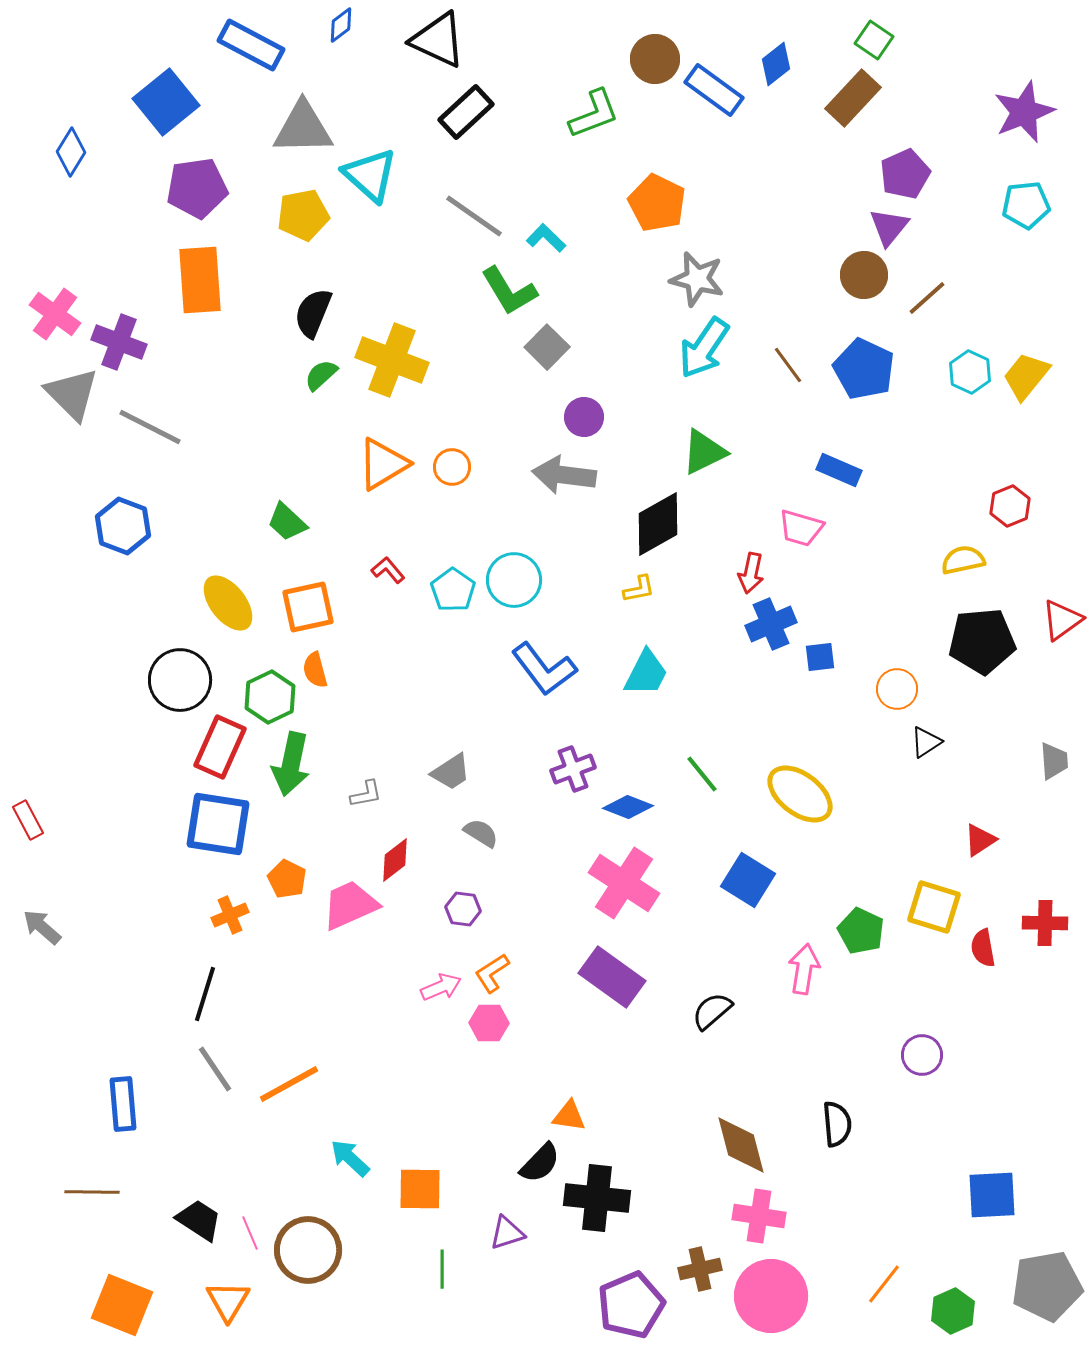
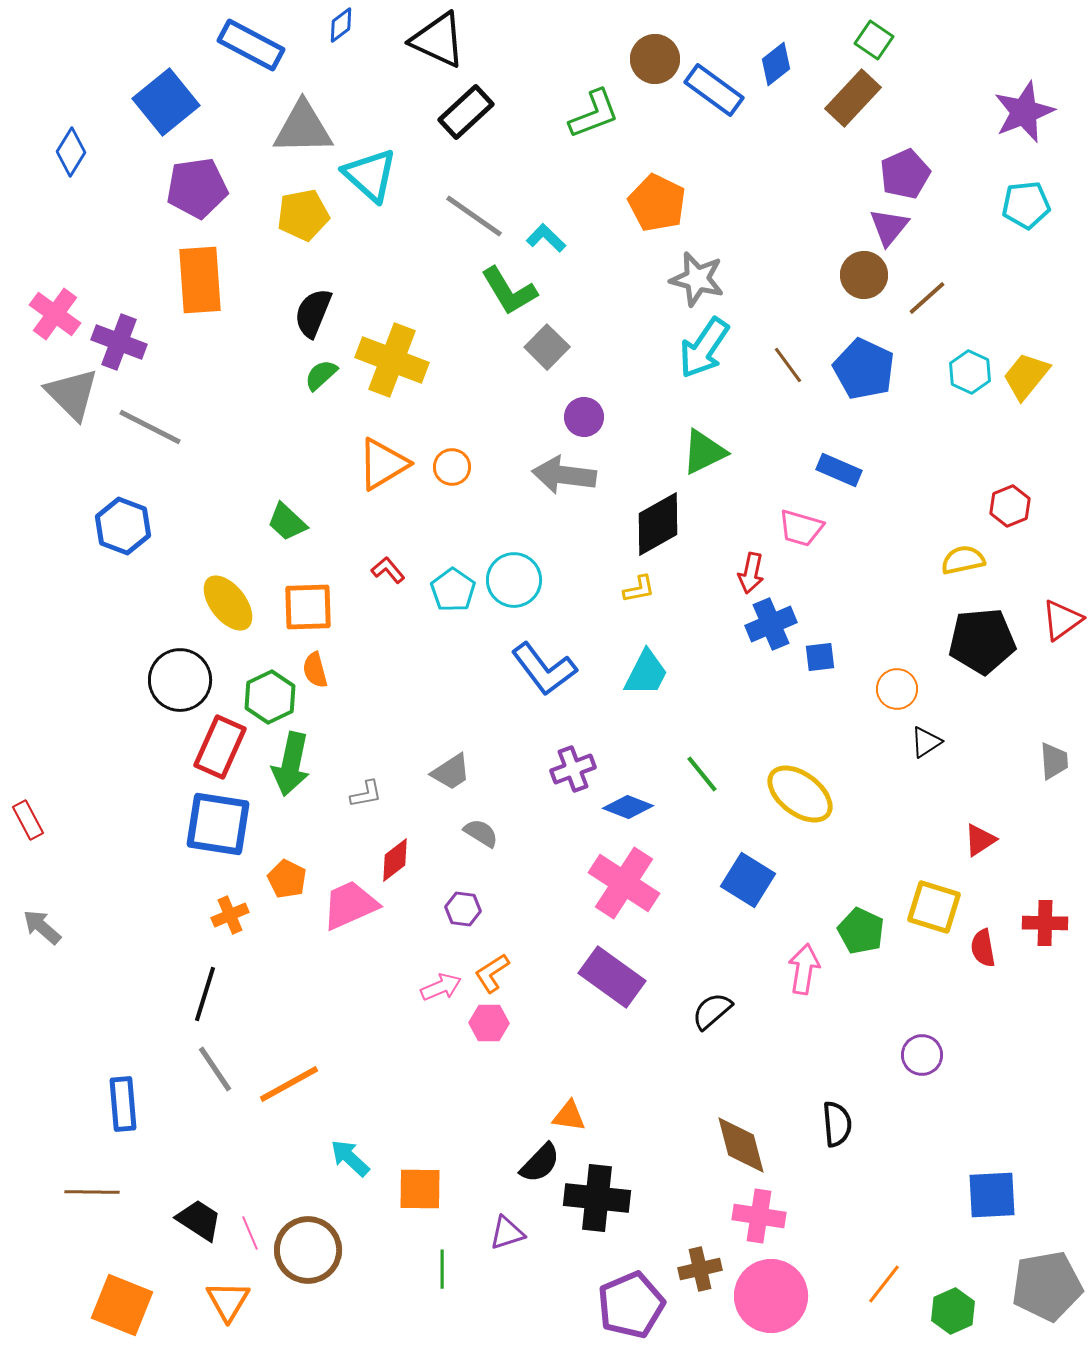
orange square at (308, 607): rotated 10 degrees clockwise
